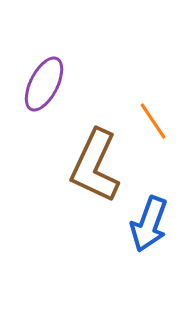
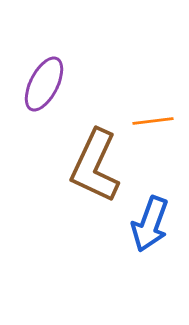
orange line: rotated 63 degrees counterclockwise
blue arrow: moved 1 px right
